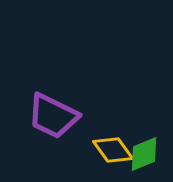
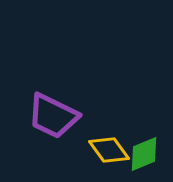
yellow diamond: moved 4 px left
